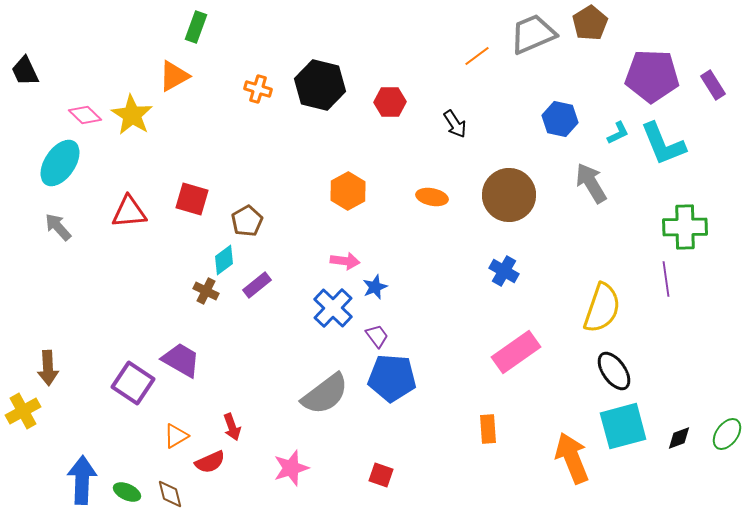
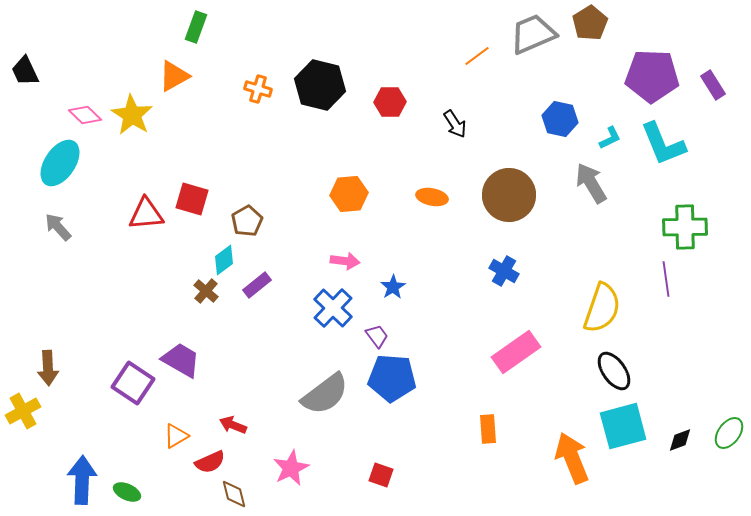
cyan L-shape at (618, 133): moved 8 px left, 5 px down
orange hexagon at (348, 191): moved 1 px right, 3 px down; rotated 24 degrees clockwise
red triangle at (129, 212): moved 17 px right, 2 px down
blue star at (375, 287): moved 18 px right; rotated 10 degrees counterclockwise
brown cross at (206, 291): rotated 15 degrees clockwise
red arrow at (232, 427): moved 1 px right, 2 px up; rotated 132 degrees clockwise
green ellipse at (727, 434): moved 2 px right, 1 px up
black diamond at (679, 438): moved 1 px right, 2 px down
pink star at (291, 468): rotated 9 degrees counterclockwise
brown diamond at (170, 494): moved 64 px right
